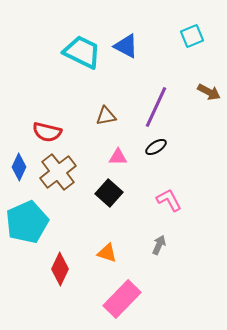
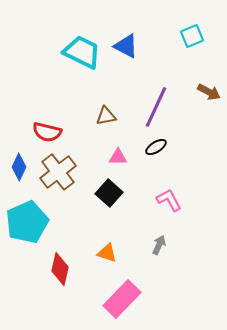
red diamond: rotated 12 degrees counterclockwise
